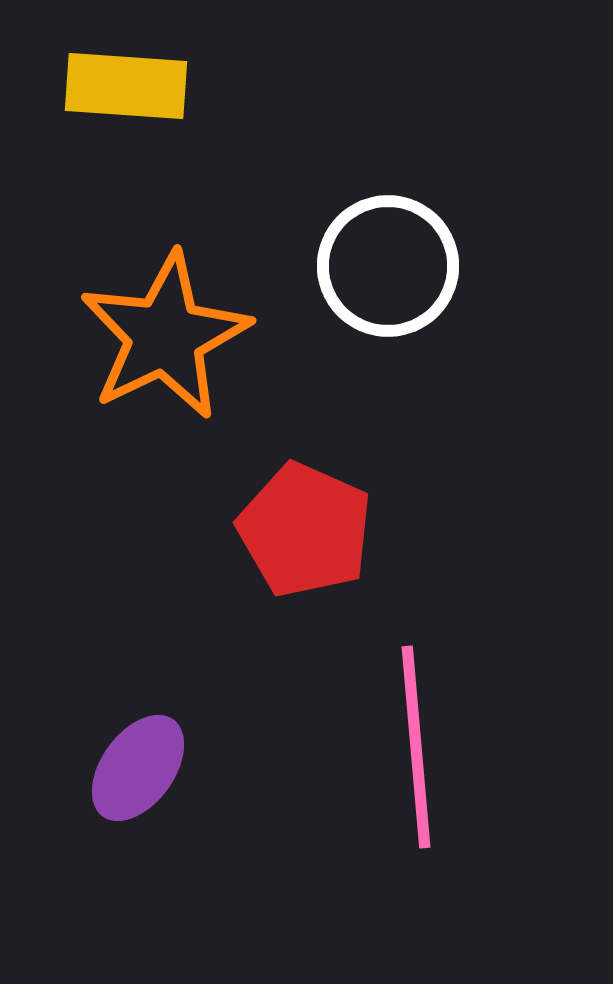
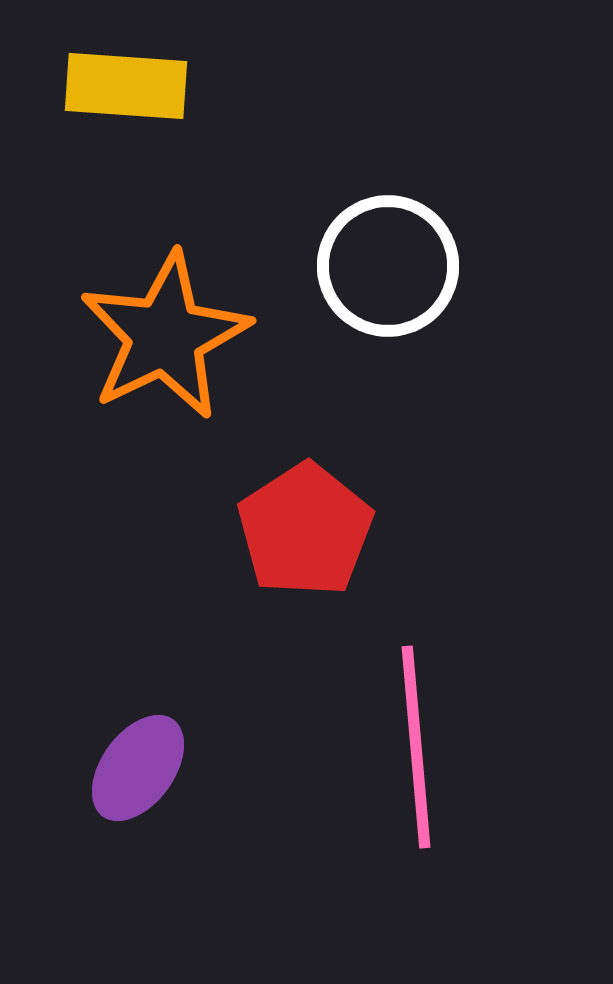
red pentagon: rotated 15 degrees clockwise
